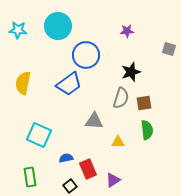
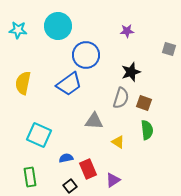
brown square: rotated 28 degrees clockwise
yellow triangle: rotated 32 degrees clockwise
